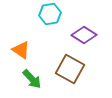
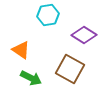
cyan hexagon: moved 2 px left, 1 px down
green arrow: moved 1 px left, 1 px up; rotated 20 degrees counterclockwise
